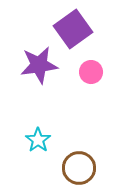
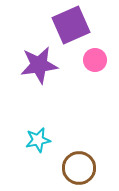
purple square: moved 2 px left, 4 px up; rotated 12 degrees clockwise
pink circle: moved 4 px right, 12 px up
cyan star: rotated 25 degrees clockwise
